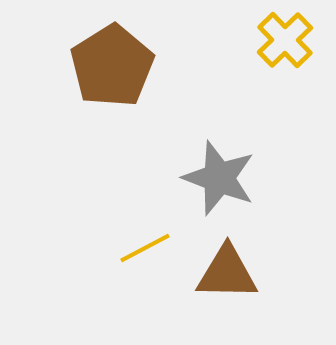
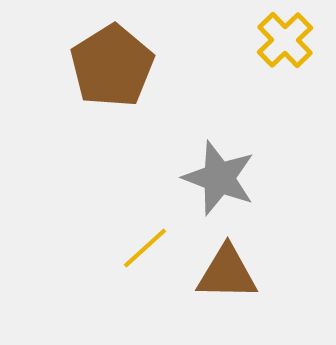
yellow line: rotated 14 degrees counterclockwise
